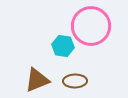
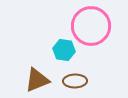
cyan hexagon: moved 1 px right, 4 px down
